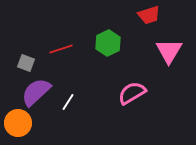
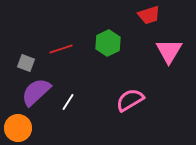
pink semicircle: moved 2 px left, 7 px down
orange circle: moved 5 px down
